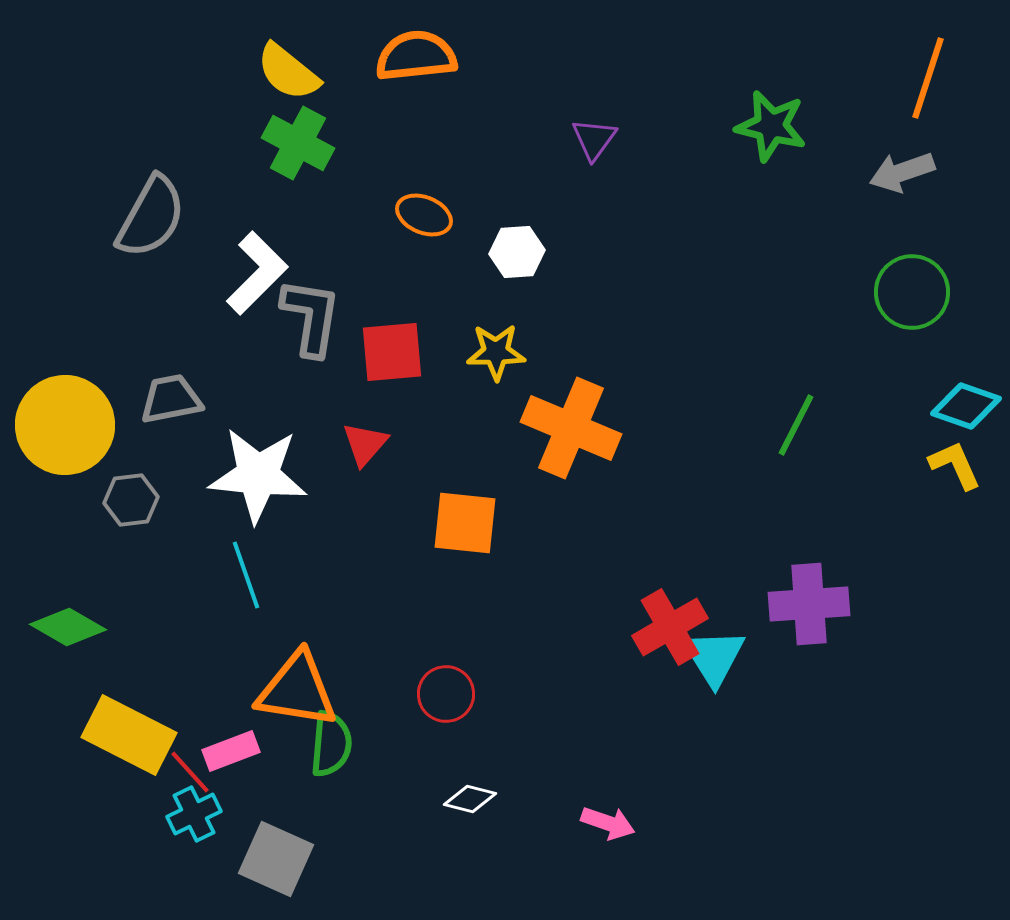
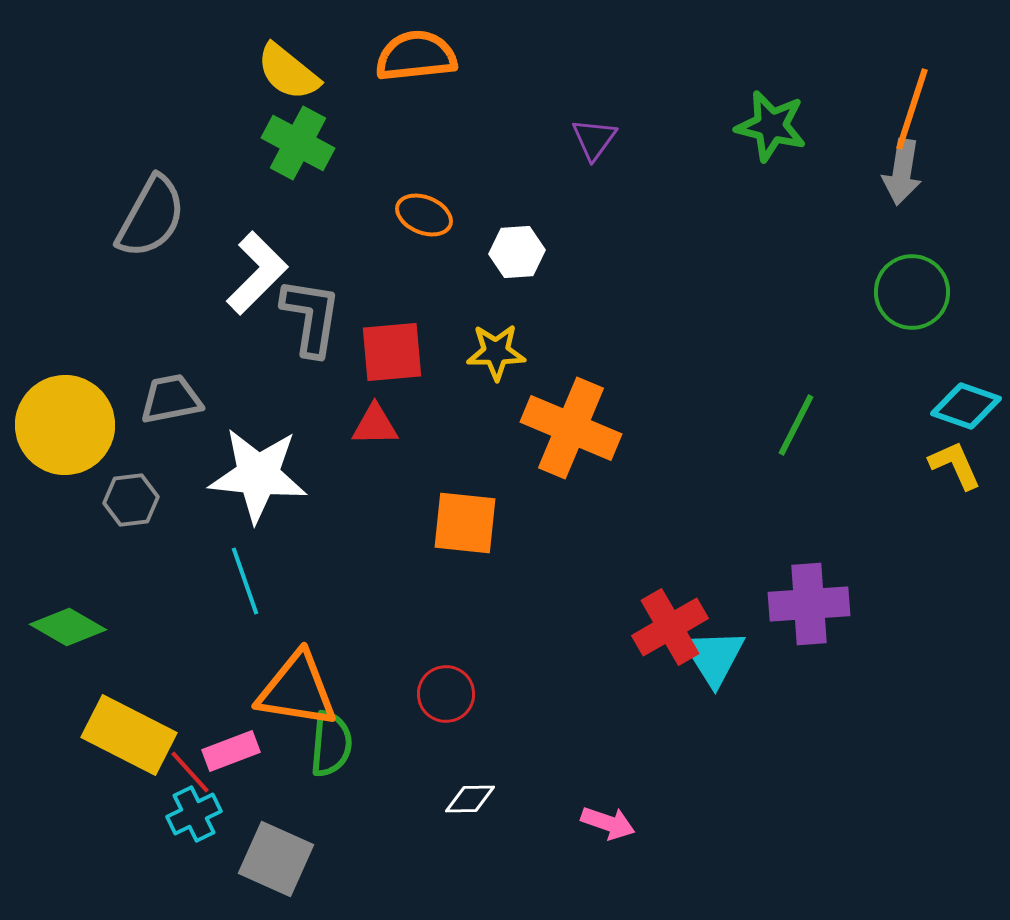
orange line: moved 16 px left, 31 px down
gray arrow: rotated 62 degrees counterclockwise
red triangle: moved 10 px right, 19 px up; rotated 48 degrees clockwise
cyan line: moved 1 px left, 6 px down
white diamond: rotated 15 degrees counterclockwise
